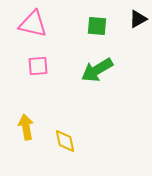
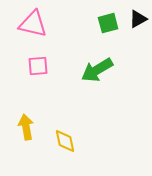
green square: moved 11 px right, 3 px up; rotated 20 degrees counterclockwise
